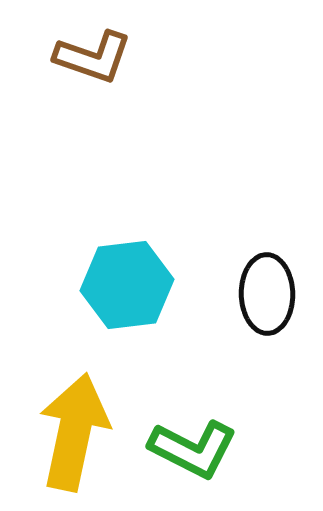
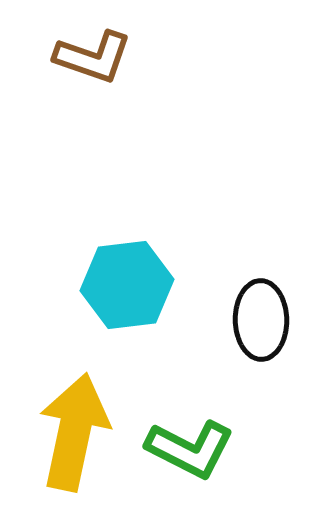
black ellipse: moved 6 px left, 26 px down
green L-shape: moved 3 px left
